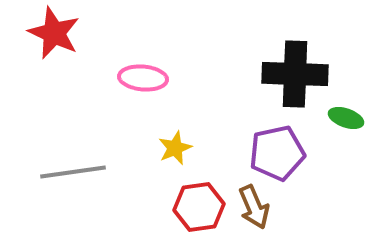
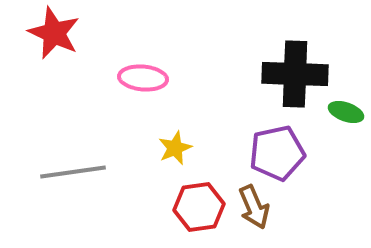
green ellipse: moved 6 px up
